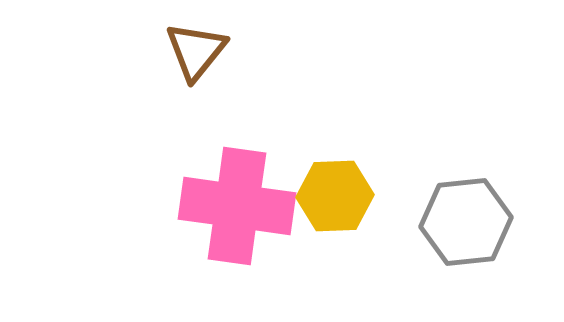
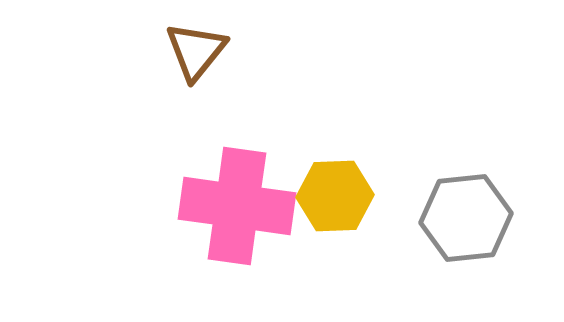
gray hexagon: moved 4 px up
